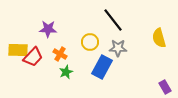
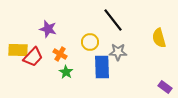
purple star: rotated 12 degrees clockwise
gray star: moved 4 px down
blue rectangle: rotated 30 degrees counterclockwise
green star: rotated 16 degrees counterclockwise
purple rectangle: rotated 24 degrees counterclockwise
